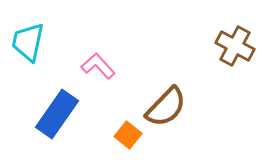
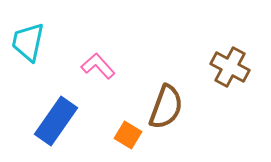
brown cross: moved 5 px left, 21 px down
brown semicircle: rotated 24 degrees counterclockwise
blue rectangle: moved 1 px left, 7 px down
orange square: rotated 8 degrees counterclockwise
